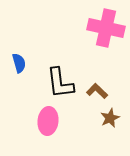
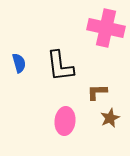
black L-shape: moved 17 px up
brown L-shape: moved 1 px down; rotated 45 degrees counterclockwise
pink ellipse: moved 17 px right
